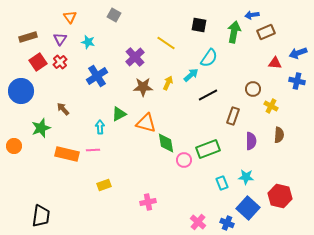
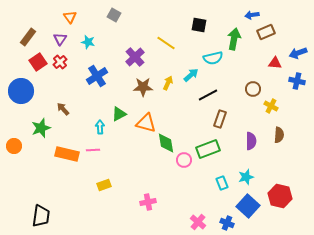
green arrow at (234, 32): moved 7 px down
brown rectangle at (28, 37): rotated 36 degrees counterclockwise
cyan semicircle at (209, 58): moved 4 px right; rotated 42 degrees clockwise
brown rectangle at (233, 116): moved 13 px left, 3 px down
cyan star at (246, 177): rotated 21 degrees counterclockwise
blue square at (248, 208): moved 2 px up
